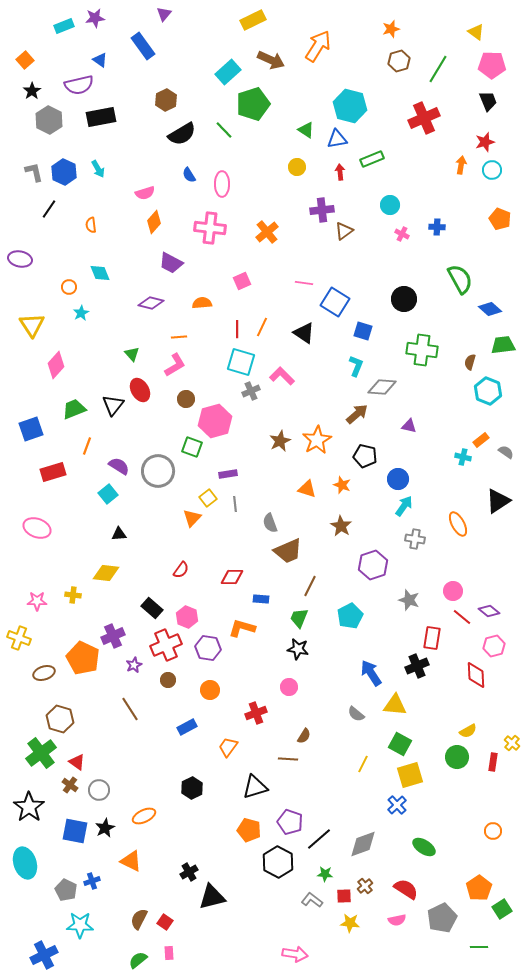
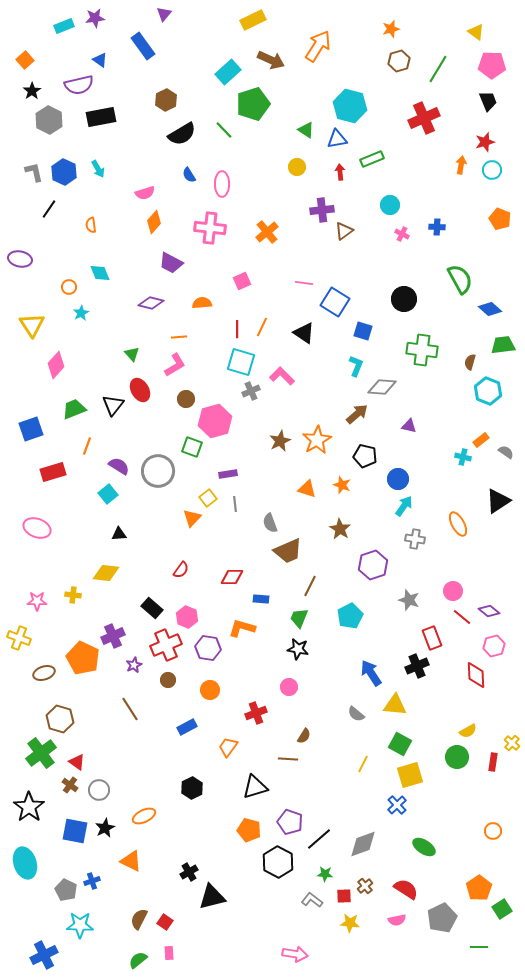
brown star at (341, 526): moved 1 px left, 3 px down
red rectangle at (432, 638): rotated 30 degrees counterclockwise
